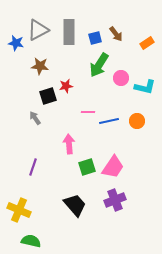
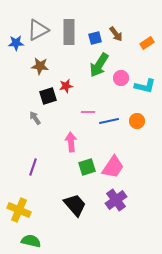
blue star: rotated 14 degrees counterclockwise
cyan L-shape: moved 1 px up
pink arrow: moved 2 px right, 2 px up
purple cross: moved 1 px right; rotated 15 degrees counterclockwise
